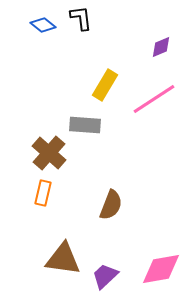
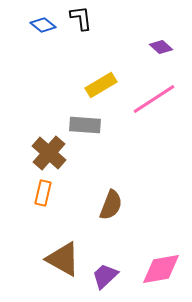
purple diamond: rotated 65 degrees clockwise
yellow rectangle: moved 4 px left; rotated 28 degrees clockwise
brown triangle: rotated 21 degrees clockwise
